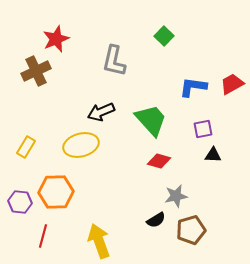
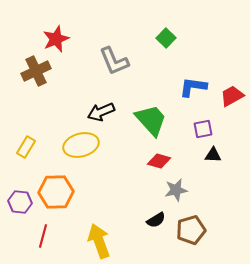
green square: moved 2 px right, 2 px down
gray L-shape: rotated 36 degrees counterclockwise
red trapezoid: moved 12 px down
gray star: moved 6 px up
